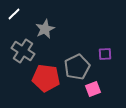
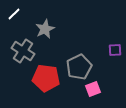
purple square: moved 10 px right, 4 px up
gray pentagon: moved 2 px right
